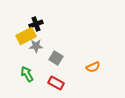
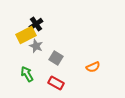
black cross: rotated 16 degrees counterclockwise
yellow rectangle: moved 1 px up
gray star: rotated 24 degrees clockwise
